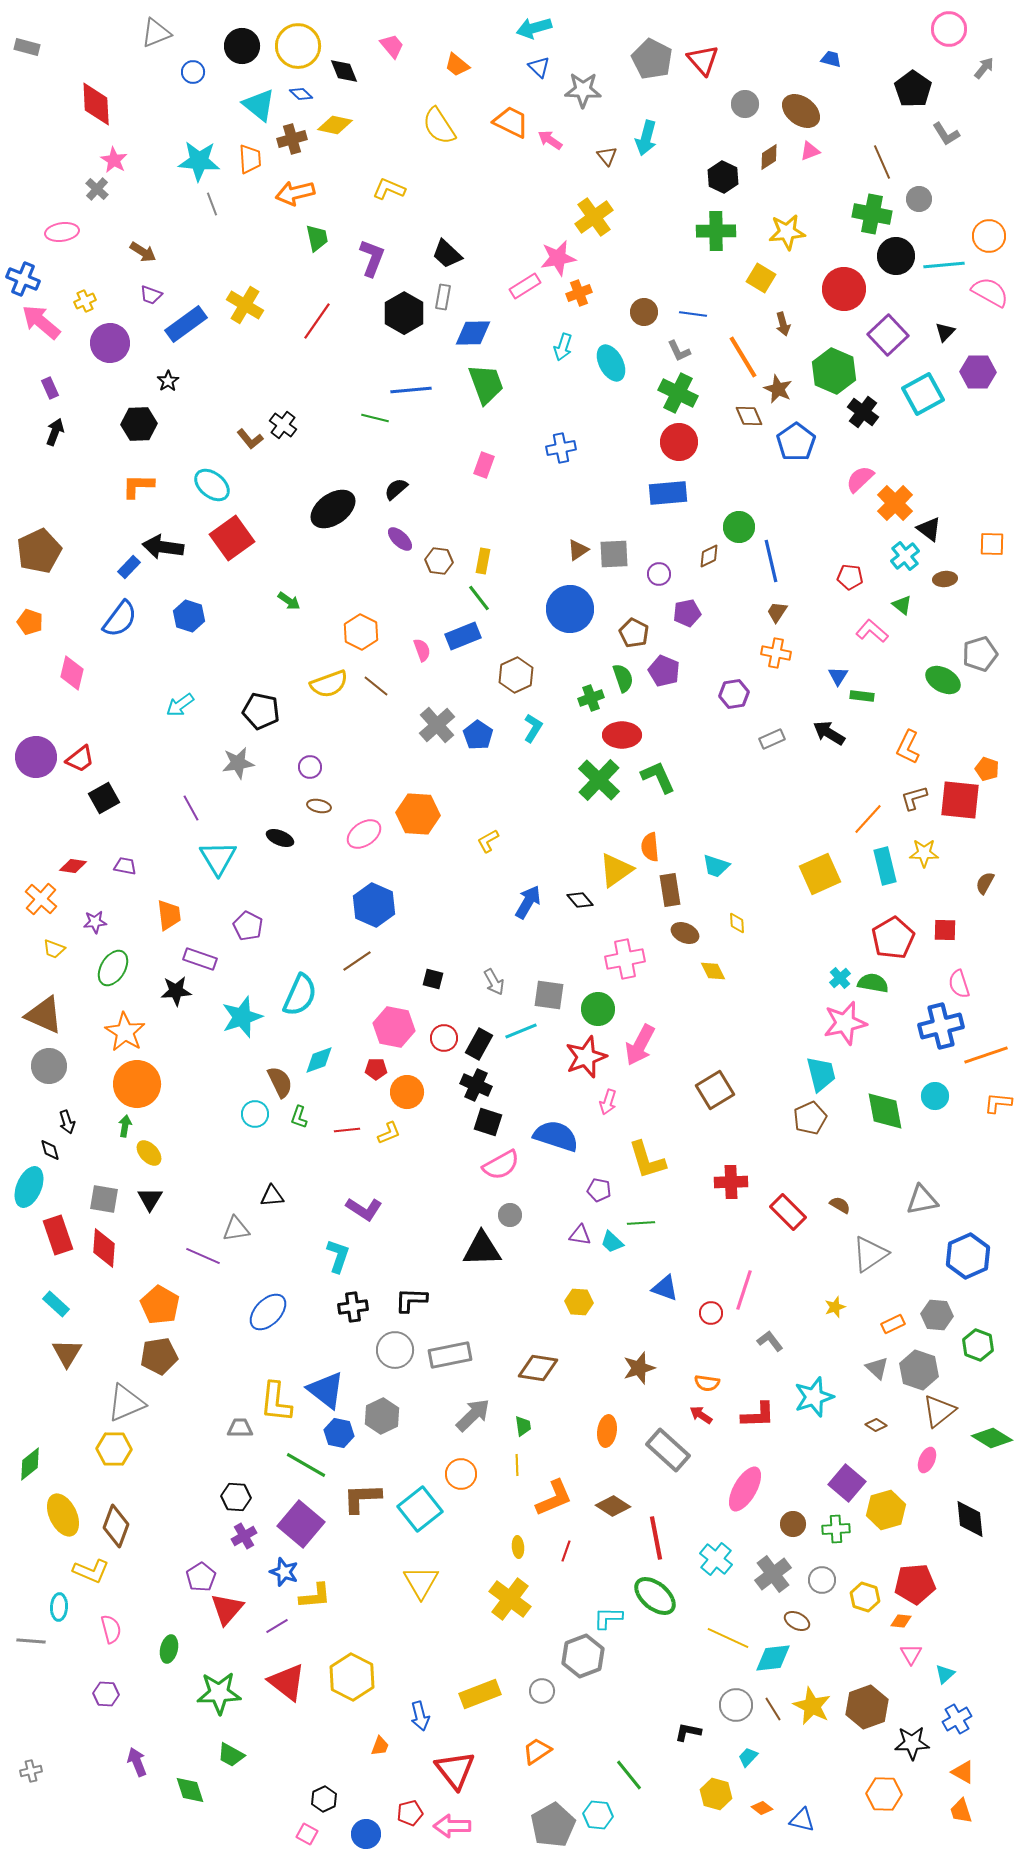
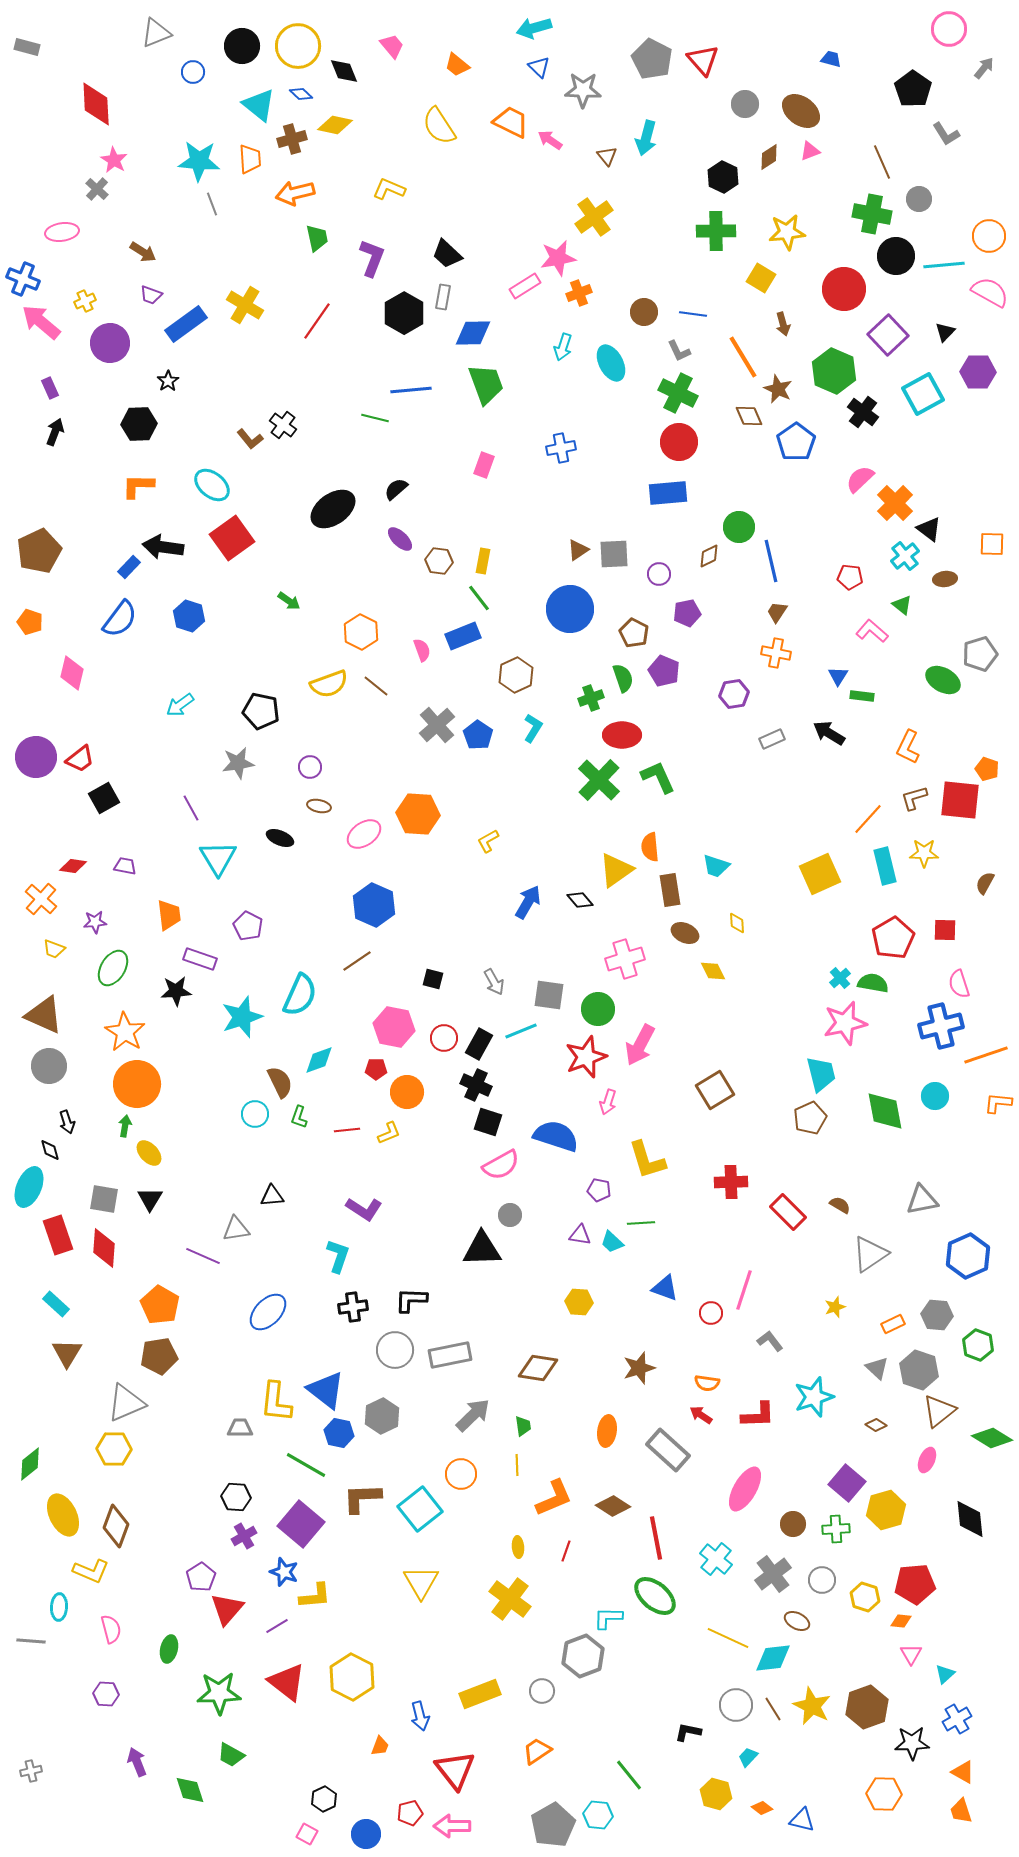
pink cross at (625, 959): rotated 6 degrees counterclockwise
